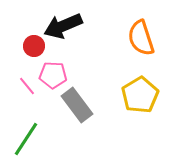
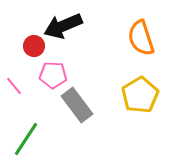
pink line: moved 13 px left
